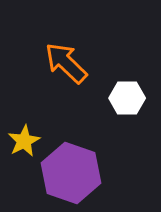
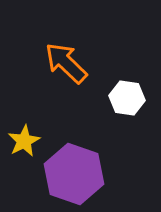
white hexagon: rotated 8 degrees clockwise
purple hexagon: moved 3 px right, 1 px down
